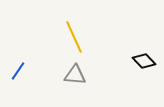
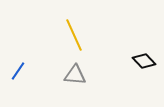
yellow line: moved 2 px up
